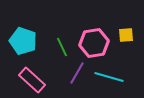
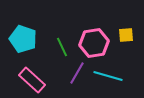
cyan pentagon: moved 2 px up
cyan line: moved 1 px left, 1 px up
